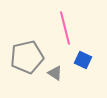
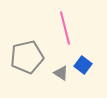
blue square: moved 5 px down; rotated 12 degrees clockwise
gray triangle: moved 6 px right
